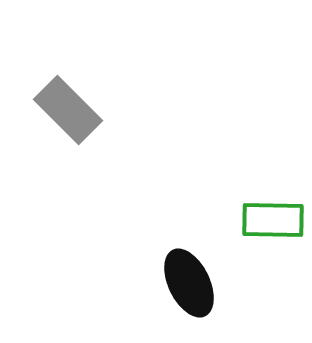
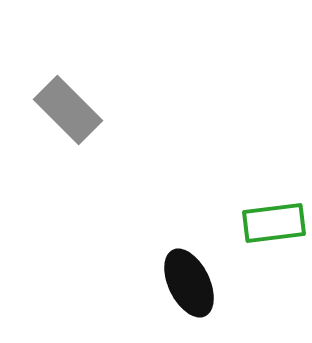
green rectangle: moved 1 px right, 3 px down; rotated 8 degrees counterclockwise
